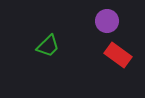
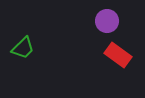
green trapezoid: moved 25 px left, 2 px down
